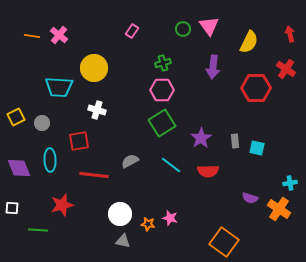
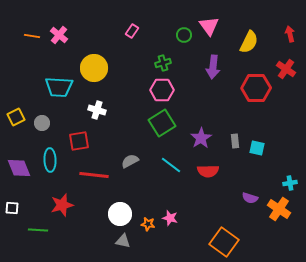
green circle: moved 1 px right, 6 px down
